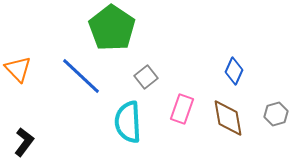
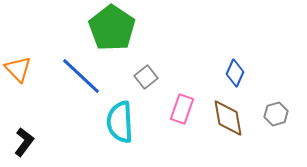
blue diamond: moved 1 px right, 2 px down
cyan semicircle: moved 8 px left
